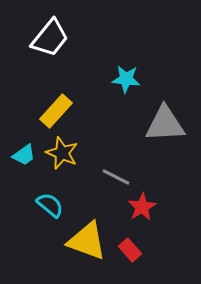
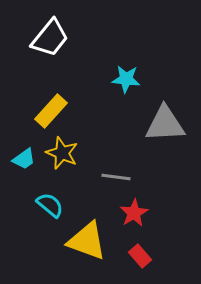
yellow rectangle: moved 5 px left
cyan trapezoid: moved 4 px down
gray line: rotated 20 degrees counterclockwise
red star: moved 8 px left, 6 px down
red rectangle: moved 10 px right, 6 px down
